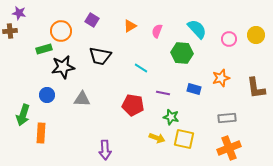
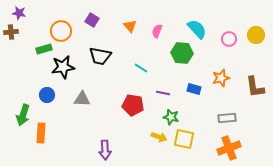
orange triangle: rotated 40 degrees counterclockwise
brown cross: moved 1 px right, 1 px down
brown L-shape: moved 1 px left, 1 px up
yellow arrow: moved 2 px right, 1 px up
